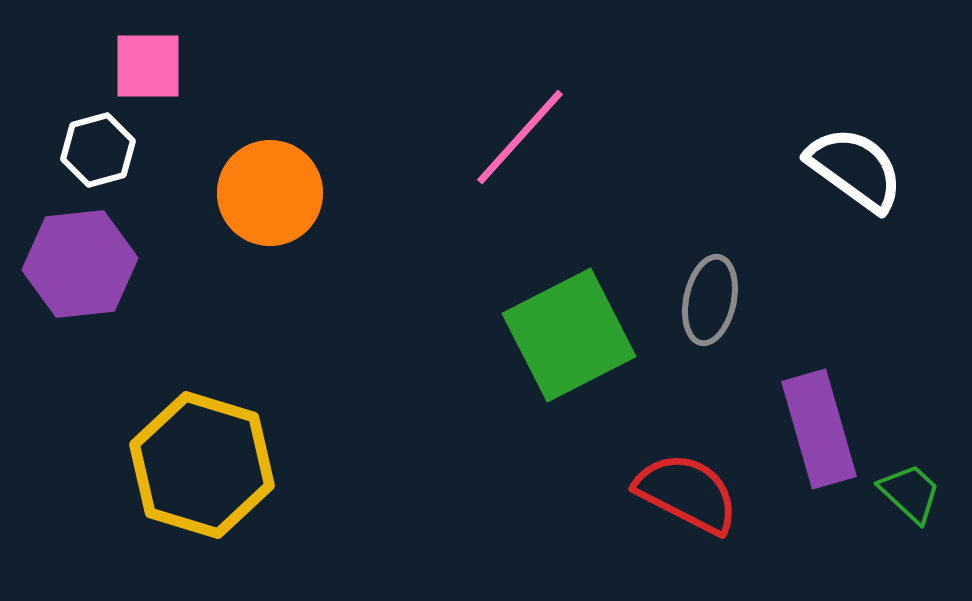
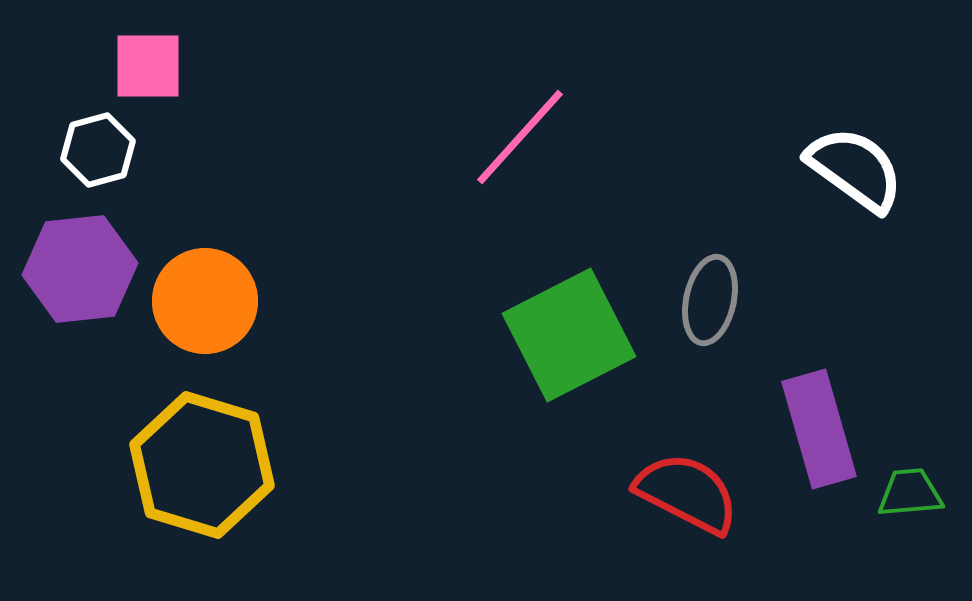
orange circle: moved 65 px left, 108 px down
purple hexagon: moved 5 px down
green trapezoid: rotated 48 degrees counterclockwise
